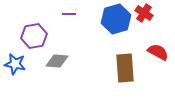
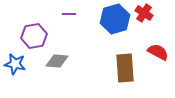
blue hexagon: moved 1 px left
